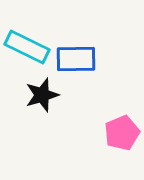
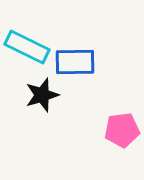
blue rectangle: moved 1 px left, 3 px down
pink pentagon: moved 3 px up; rotated 16 degrees clockwise
